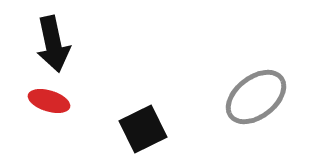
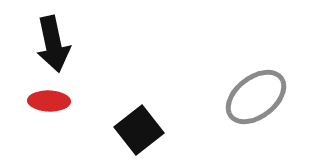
red ellipse: rotated 15 degrees counterclockwise
black square: moved 4 px left, 1 px down; rotated 12 degrees counterclockwise
